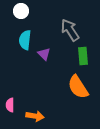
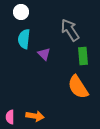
white circle: moved 1 px down
cyan semicircle: moved 1 px left, 1 px up
pink semicircle: moved 12 px down
